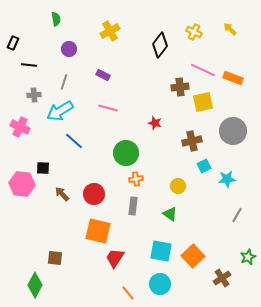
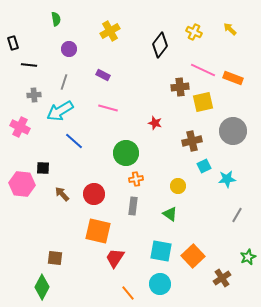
black rectangle at (13, 43): rotated 40 degrees counterclockwise
green diamond at (35, 285): moved 7 px right, 2 px down
